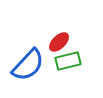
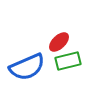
blue semicircle: moved 1 px left, 2 px down; rotated 24 degrees clockwise
